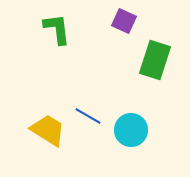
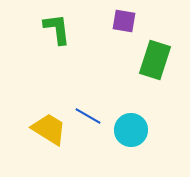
purple square: rotated 15 degrees counterclockwise
yellow trapezoid: moved 1 px right, 1 px up
